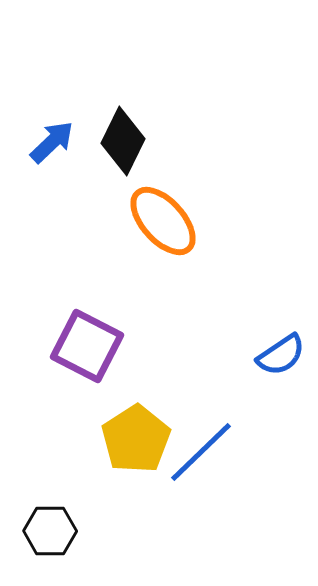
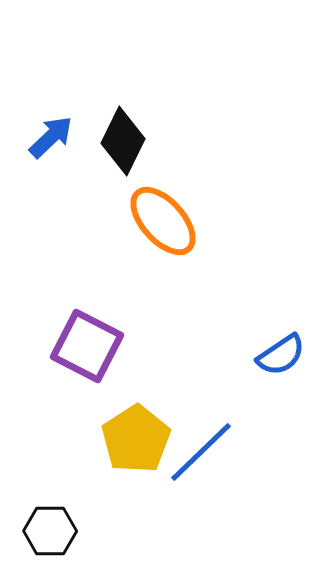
blue arrow: moved 1 px left, 5 px up
